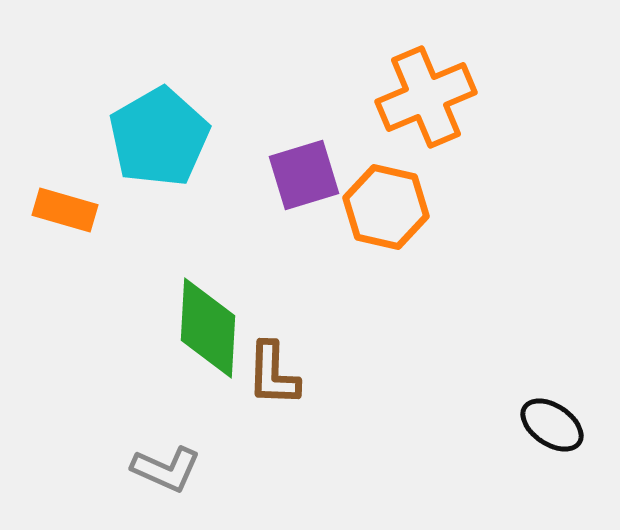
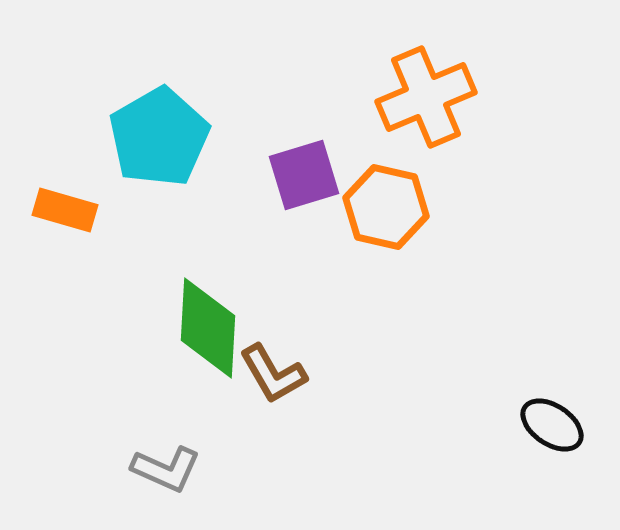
brown L-shape: rotated 32 degrees counterclockwise
